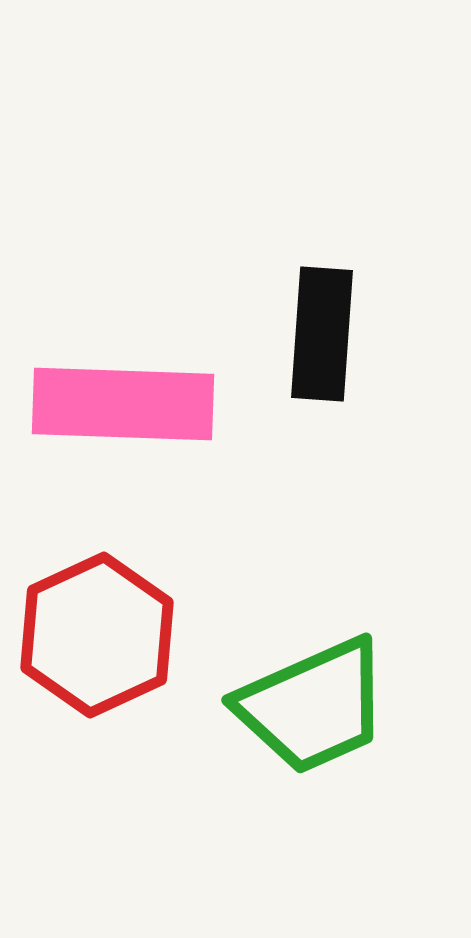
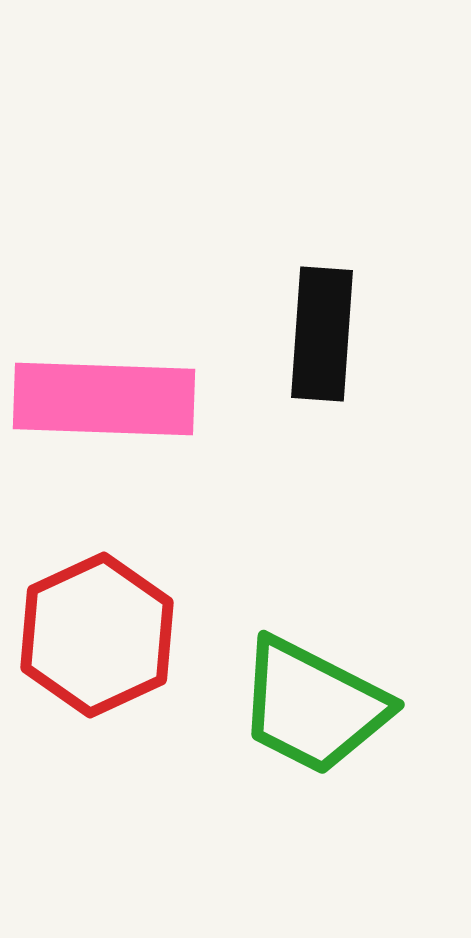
pink rectangle: moved 19 px left, 5 px up
green trapezoid: rotated 51 degrees clockwise
